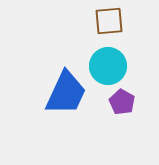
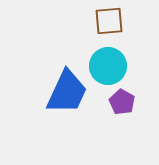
blue trapezoid: moved 1 px right, 1 px up
